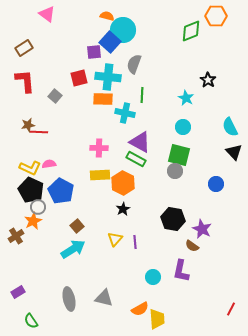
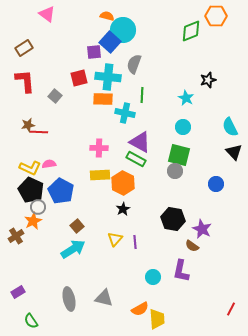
black star at (208, 80): rotated 21 degrees clockwise
